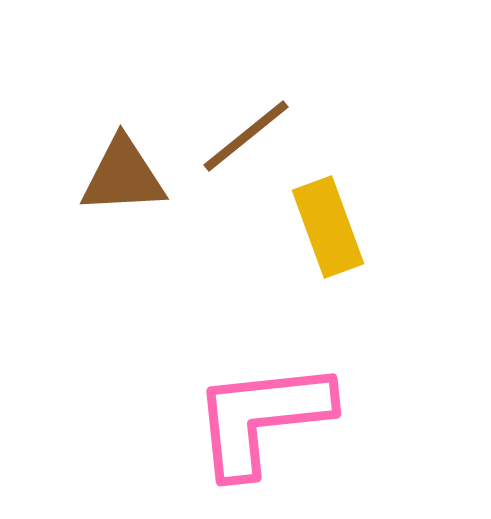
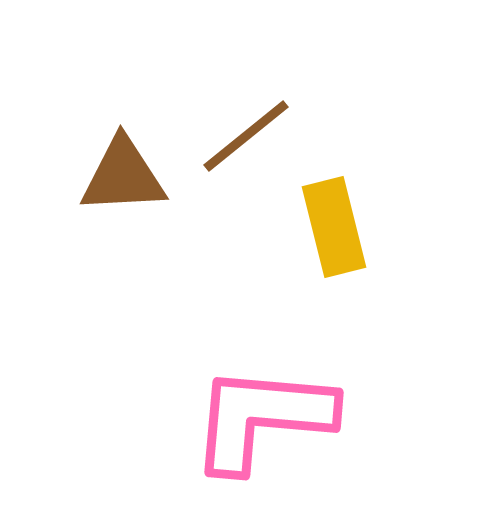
yellow rectangle: moved 6 px right; rotated 6 degrees clockwise
pink L-shape: rotated 11 degrees clockwise
